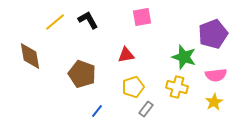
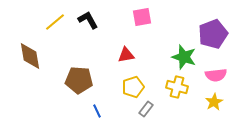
brown pentagon: moved 3 px left, 6 px down; rotated 16 degrees counterclockwise
blue line: rotated 64 degrees counterclockwise
